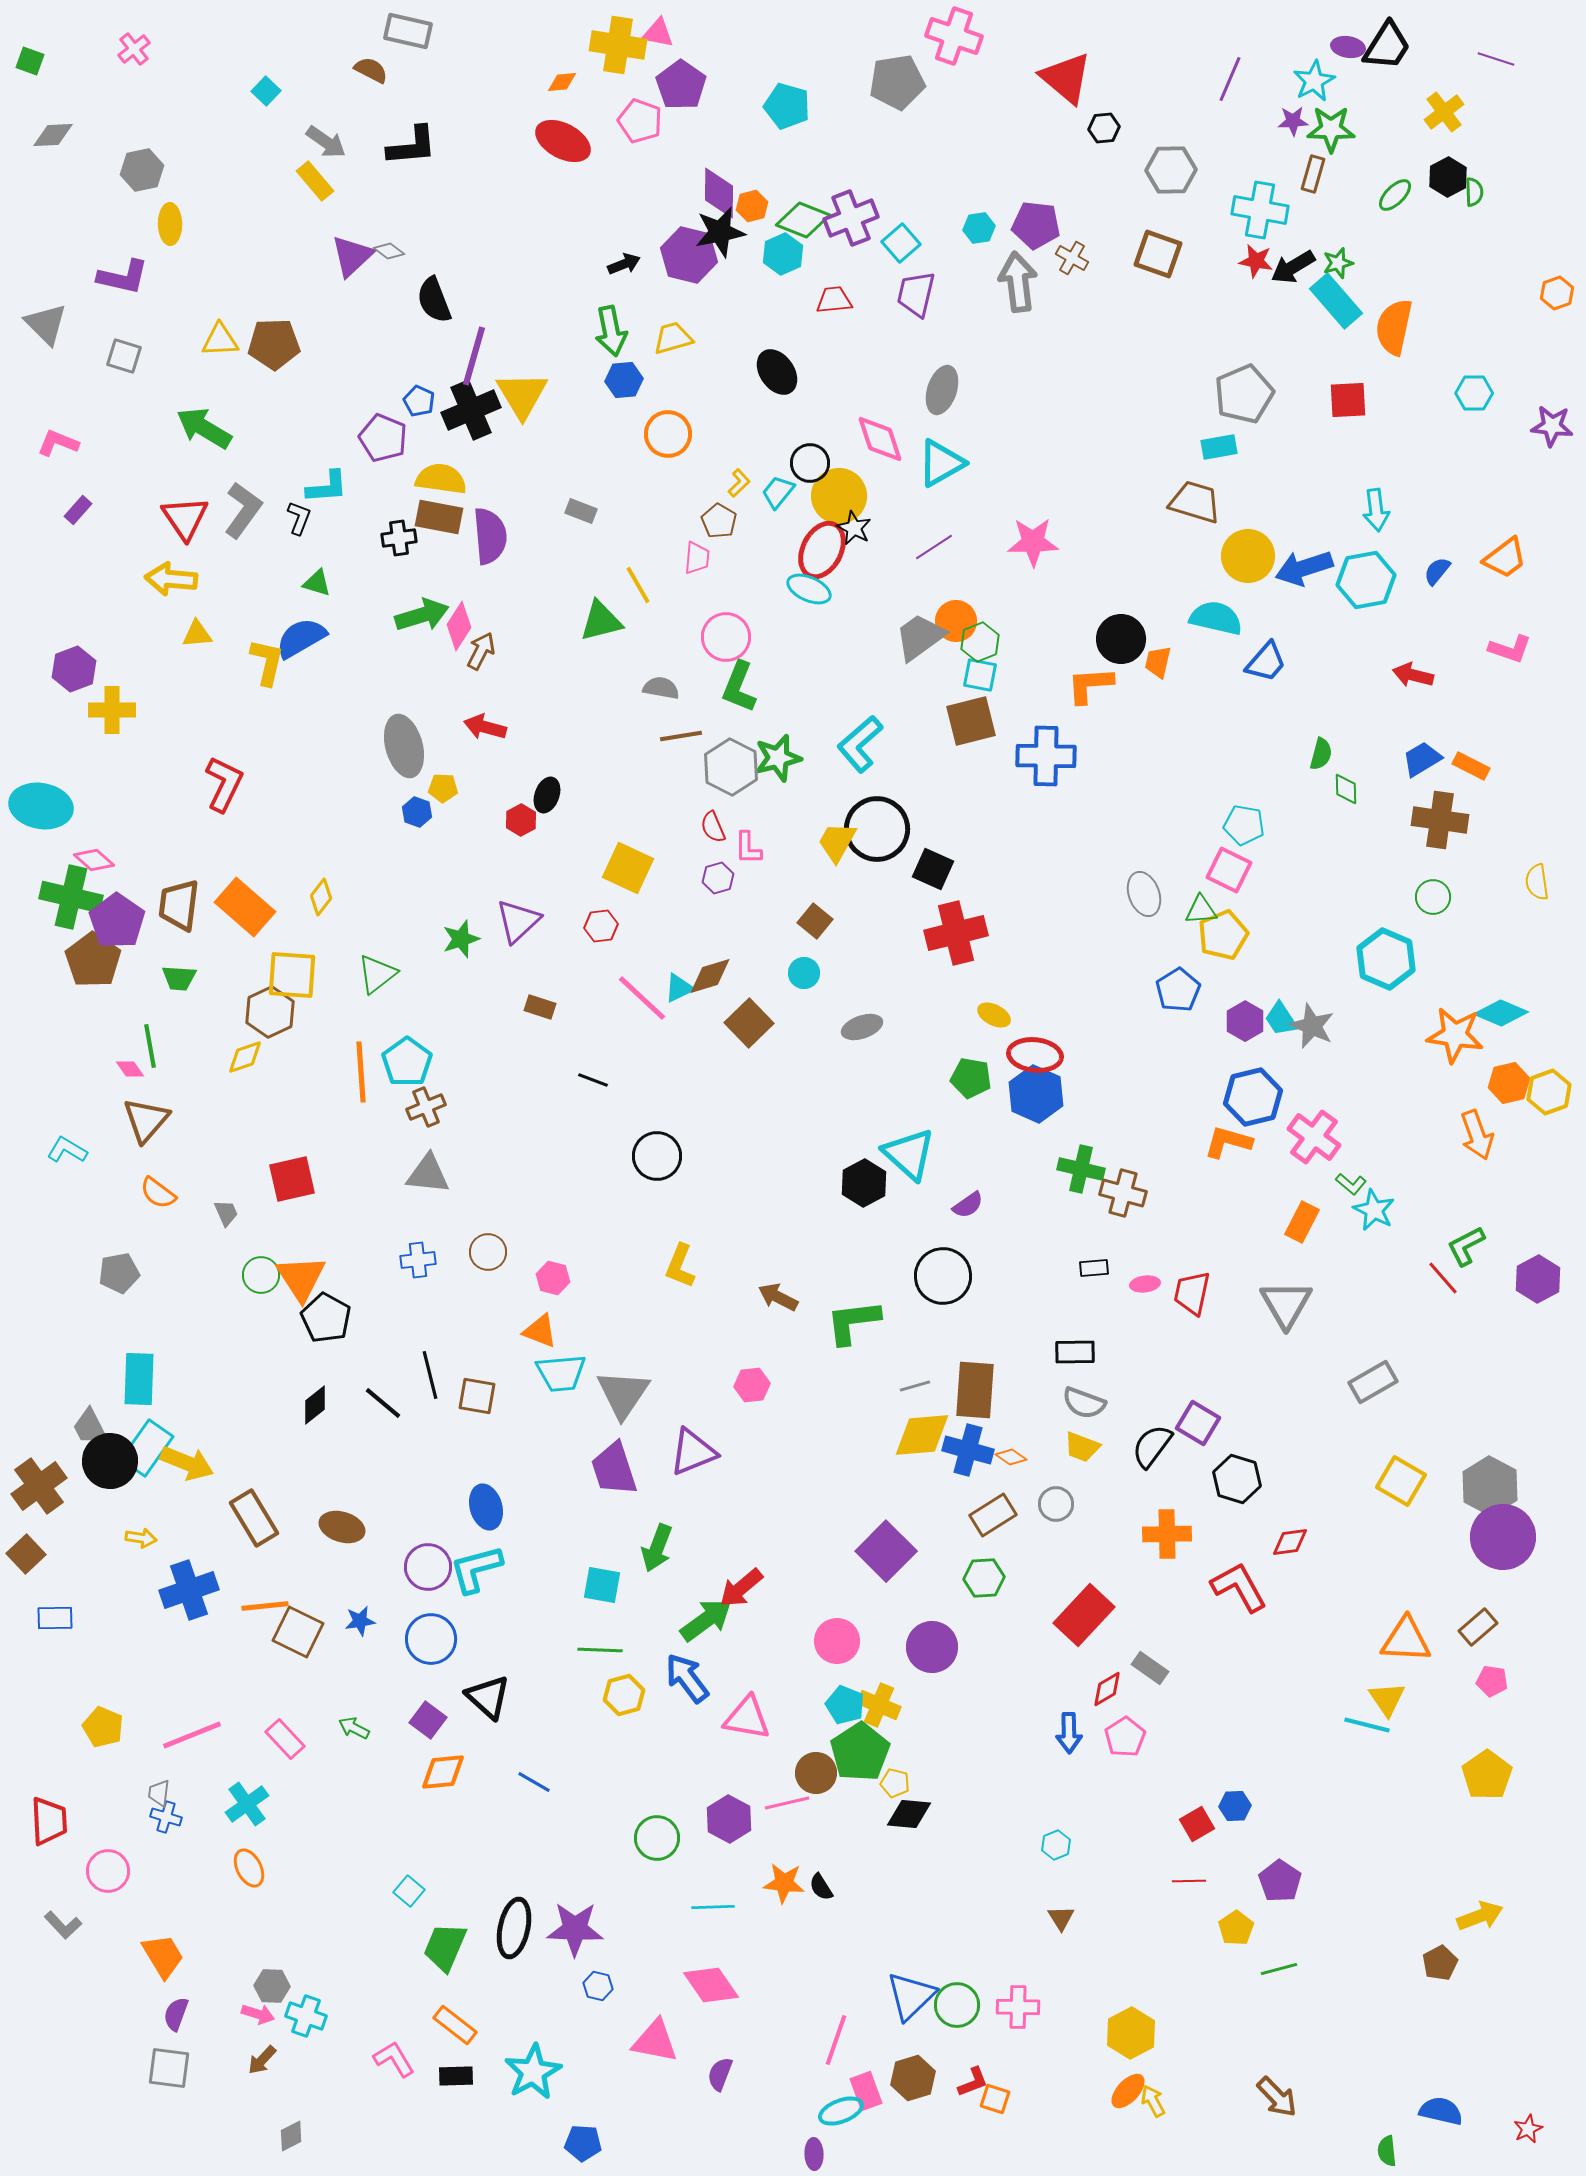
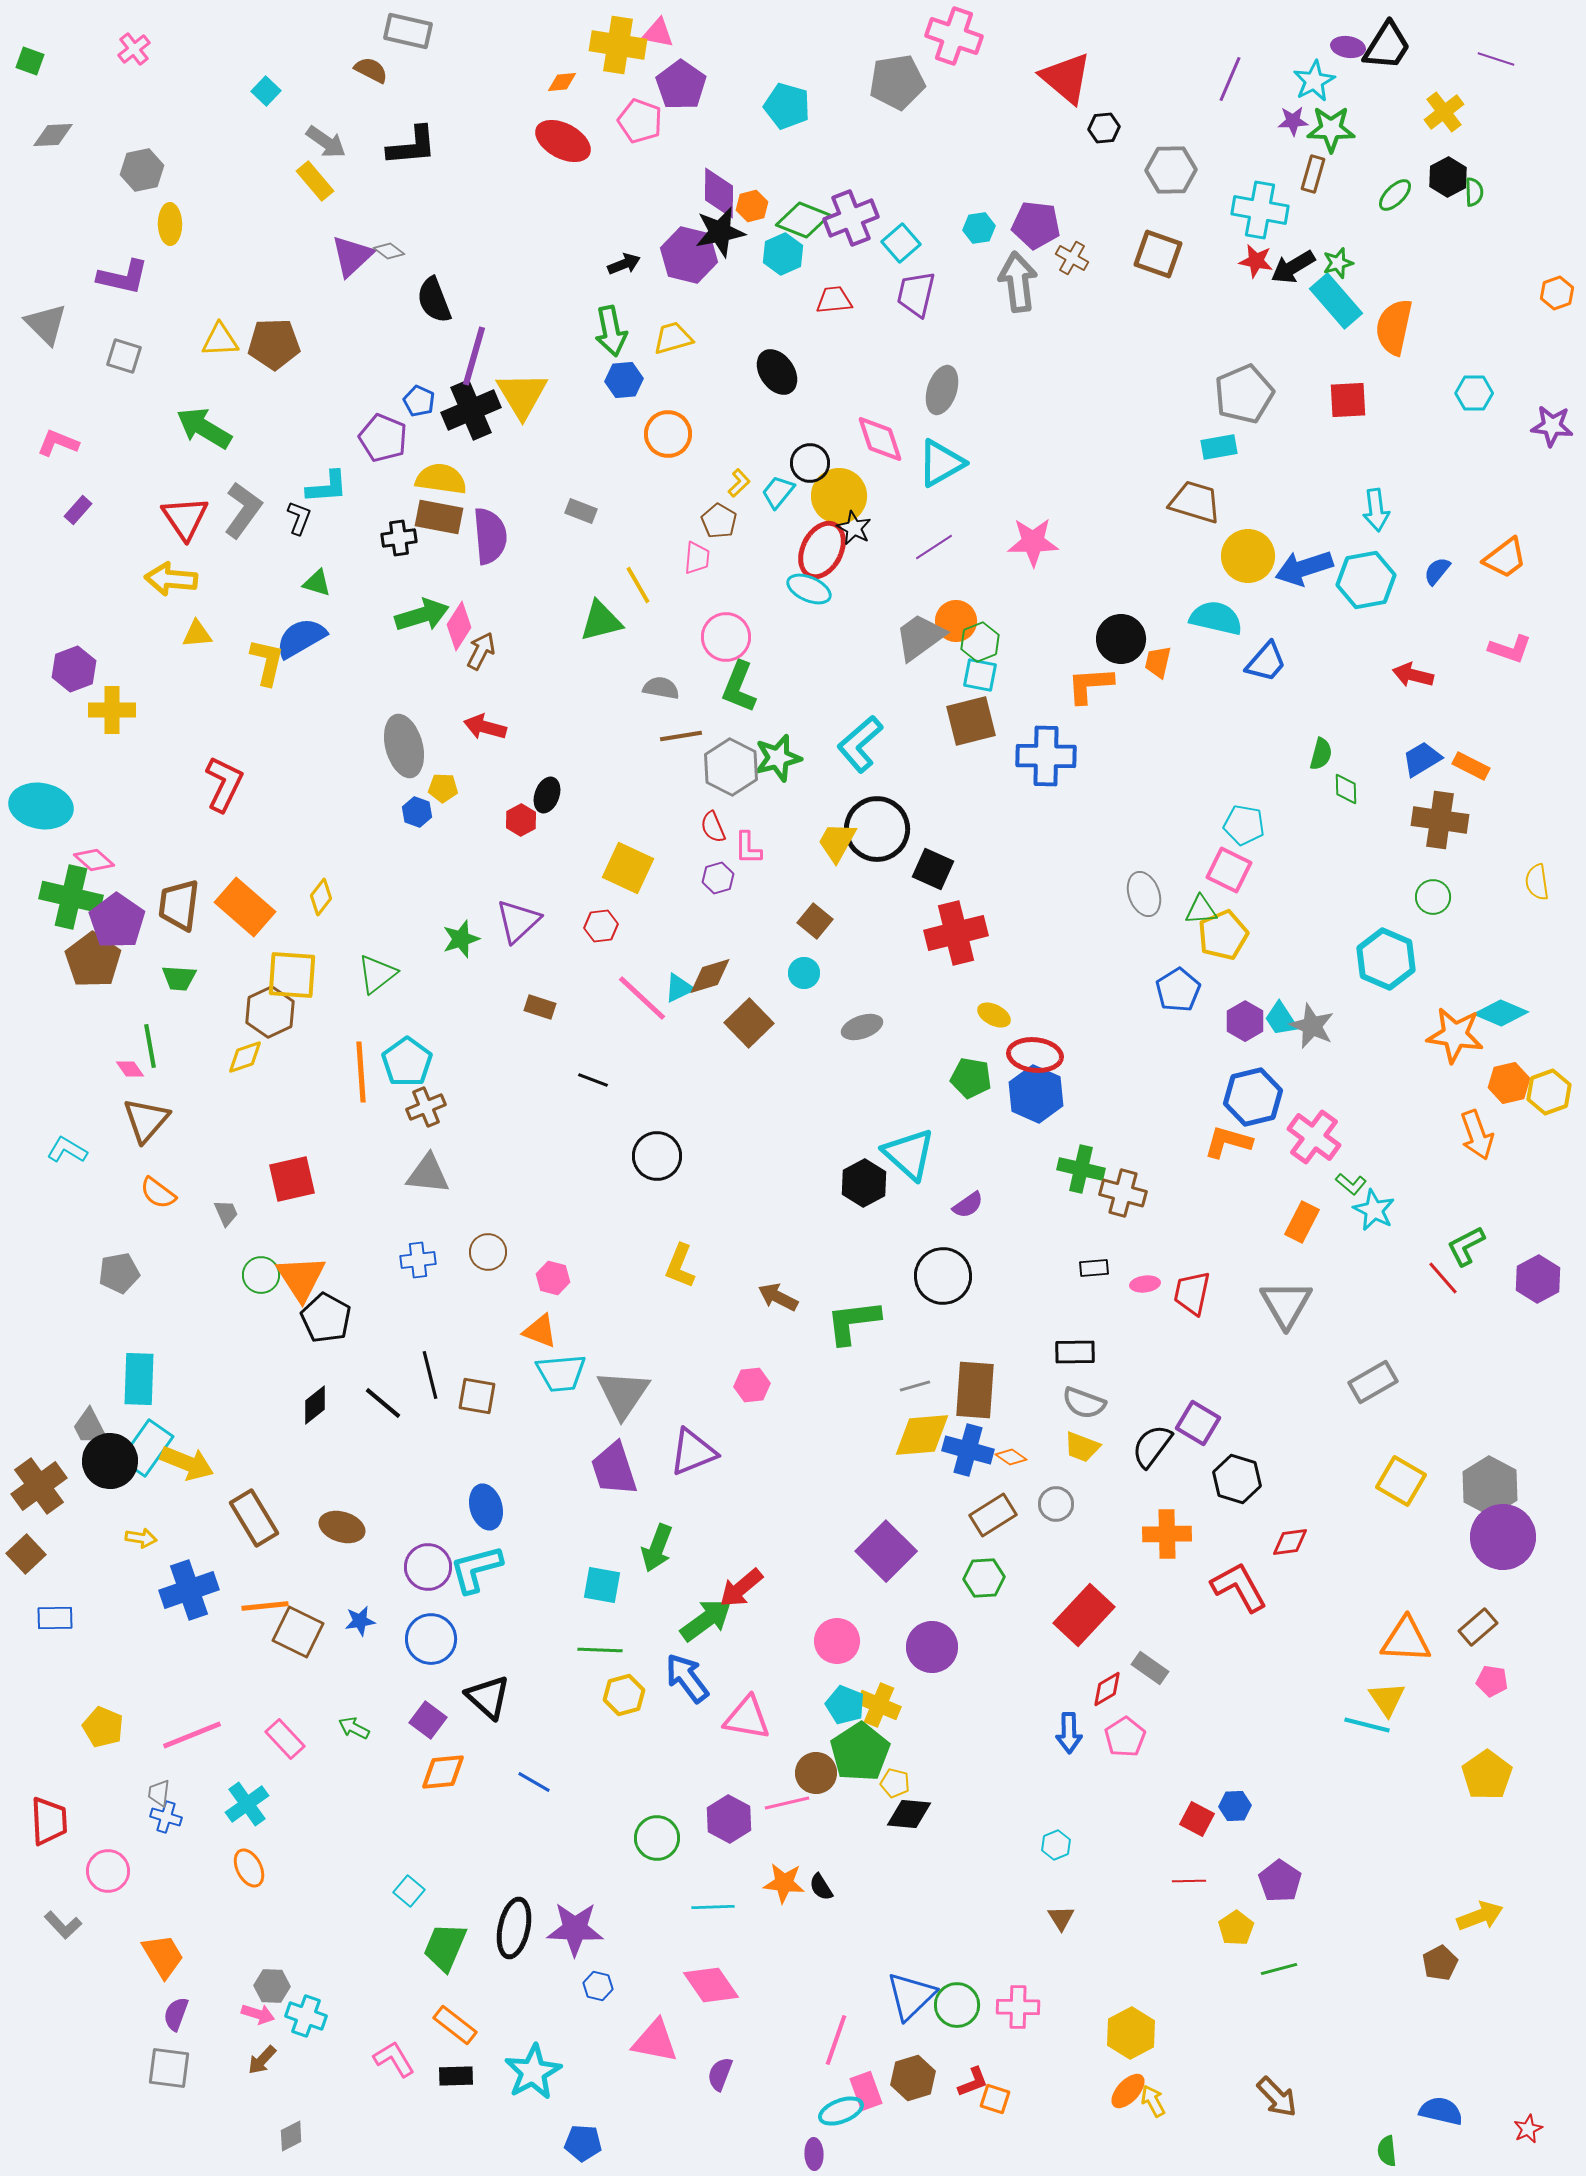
red square at (1197, 1824): moved 5 px up; rotated 32 degrees counterclockwise
